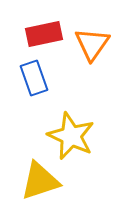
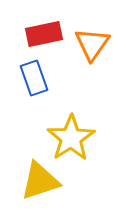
yellow star: moved 2 px down; rotated 15 degrees clockwise
